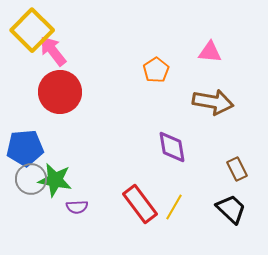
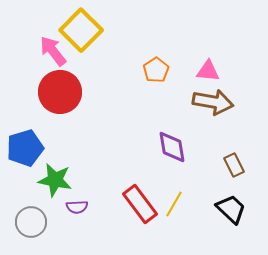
yellow square: moved 49 px right
pink triangle: moved 2 px left, 19 px down
blue pentagon: rotated 12 degrees counterclockwise
brown rectangle: moved 3 px left, 4 px up
gray circle: moved 43 px down
yellow line: moved 3 px up
